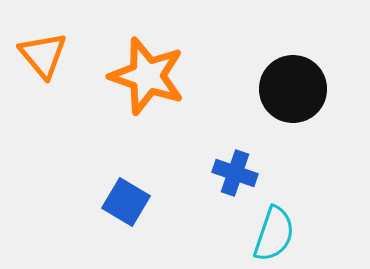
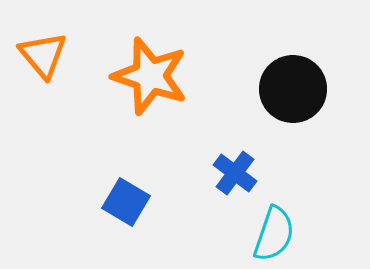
orange star: moved 3 px right
blue cross: rotated 18 degrees clockwise
